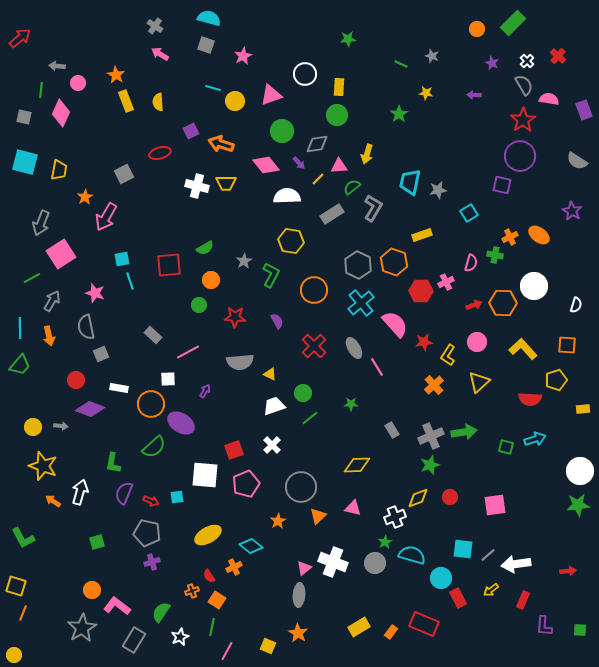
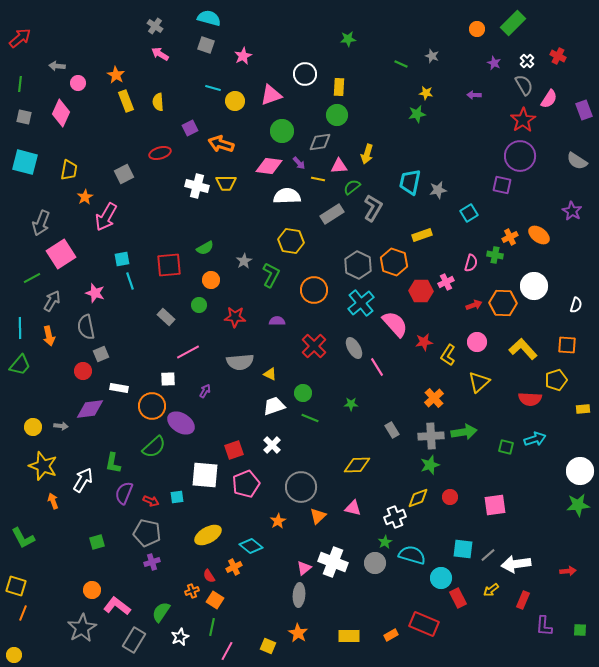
red cross at (558, 56): rotated 14 degrees counterclockwise
purple star at (492, 63): moved 2 px right
green line at (41, 90): moved 21 px left, 6 px up
pink semicircle at (549, 99): rotated 114 degrees clockwise
green star at (399, 114): moved 18 px right; rotated 24 degrees clockwise
purple square at (191, 131): moved 1 px left, 3 px up
gray diamond at (317, 144): moved 3 px right, 2 px up
pink diamond at (266, 165): moved 3 px right, 1 px down; rotated 44 degrees counterclockwise
yellow trapezoid at (59, 170): moved 10 px right
yellow line at (318, 179): rotated 56 degrees clockwise
purple semicircle at (277, 321): rotated 63 degrees counterclockwise
gray rectangle at (153, 335): moved 13 px right, 18 px up
red circle at (76, 380): moved 7 px right, 9 px up
orange cross at (434, 385): moved 13 px down
orange circle at (151, 404): moved 1 px right, 2 px down
purple diamond at (90, 409): rotated 28 degrees counterclockwise
green line at (310, 418): rotated 60 degrees clockwise
gray cross at (431, 436): rotated 20 degrees clockwise
white arrow at (80, 492): moved 3 px right, 12 px up; rotated 15 degrees clockwise
orange arrow at (53, 501): rotated 35 degrees clockwise
orange square at (217, 600): moved 2 px left
yellow rectangle at (359, 627): moved 10 px left, 9 px down; rotated 30 degrees clockwise
orange rectangle at (391, 632): moved 3 px down; rotated 24 degrees clockwise
